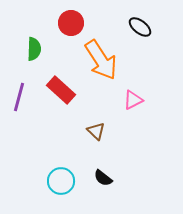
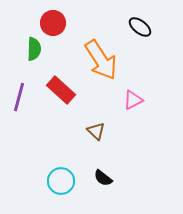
red circle: moved 18 px left
